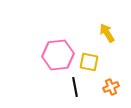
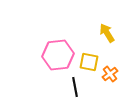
orange cross: moved 1 px left, 13 px up; rotated 14 degrees counterclockwise
